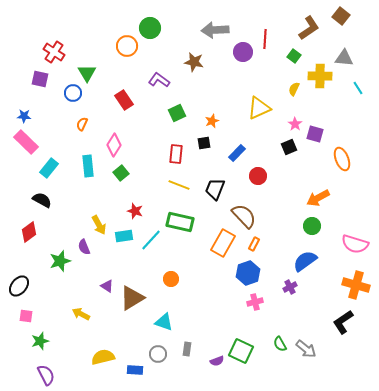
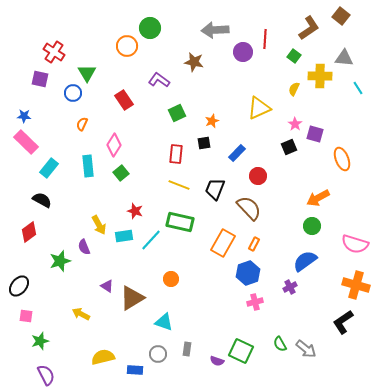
brown semicircle at (244, 216): moved 5 px right, 8 px up
purple semicircle at (217, 361): rotated 40 degrees clockwise
